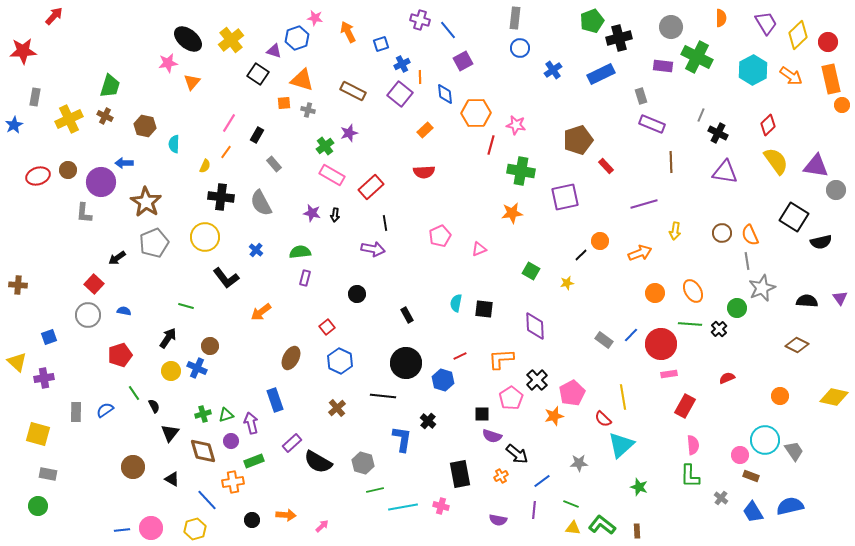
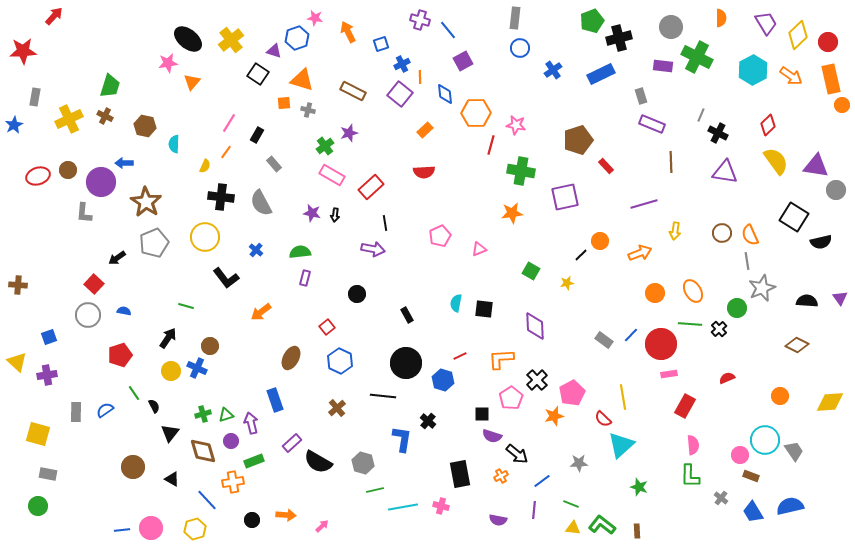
purple cross at (44, 378): moved 3 px right, 3 px up
yellow diamond at (834, 397): moved 4 px left, 5 px down; rotated 16 degrees counterclockwise
